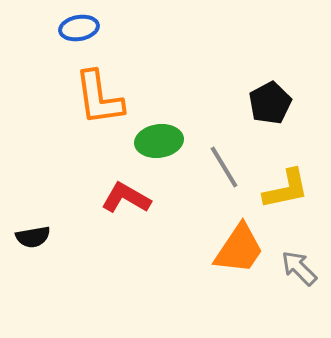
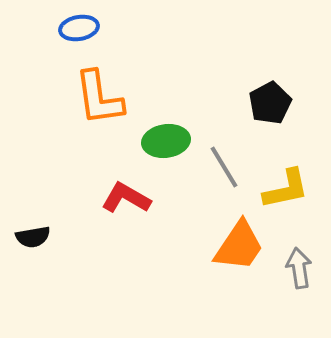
green ellipse: moved 7 px right
orange trapezoid: moved 3 px up
gray arrow: rotated 36 degrees clockwise
